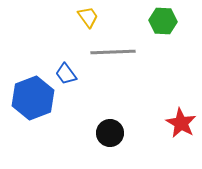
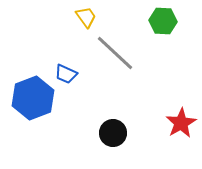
yellow trapezoid: moved 2 px left
gray line: moved 2 px right, 1 px down; rotated 45 degrees clockwise
blue trapezoid: rotated 30 degrees counterclockwise
red star: rotated 12 degrees clockwise
black circle: moved 3 px right
